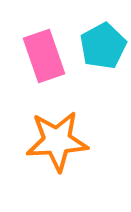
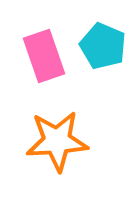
cyan pentagon: rotated 21 degrees counterclockwise
